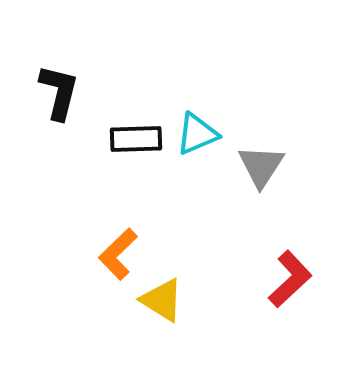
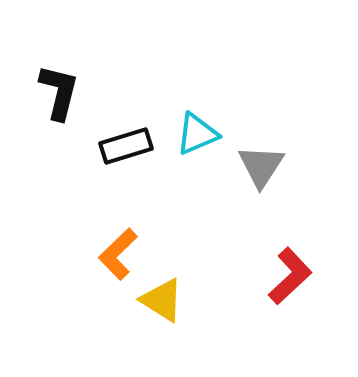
black rectangle: moved 10 px left, 7 px down; rotated 15 degrees counterclockwise
red L-shape: moved 3 px up
